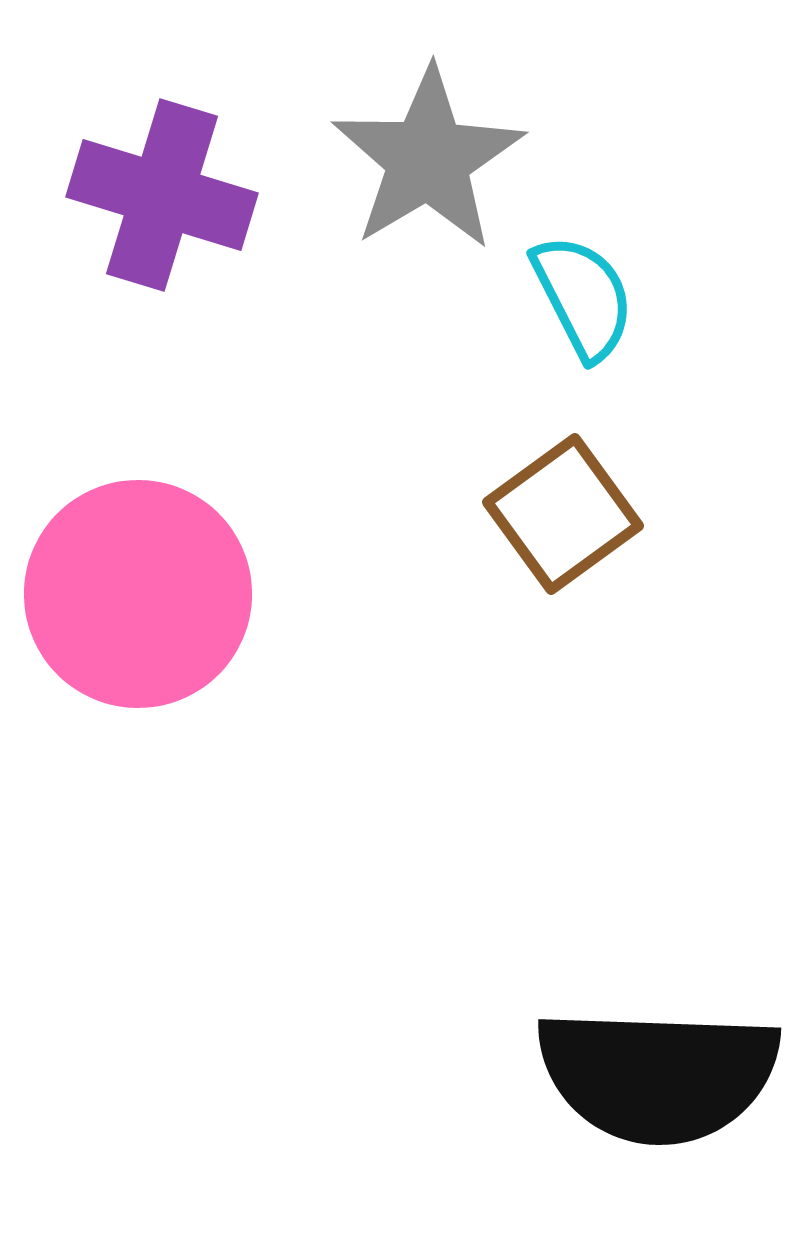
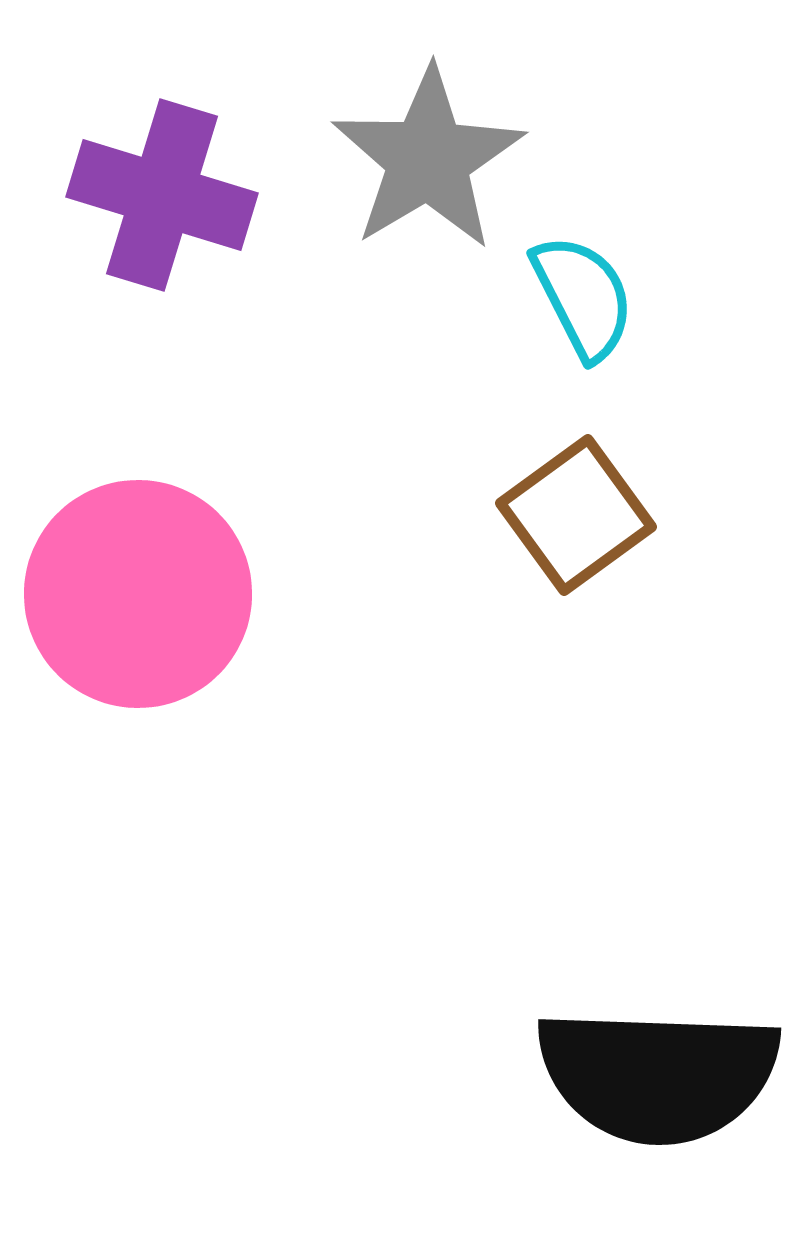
brown square: moved 13 px right, 1 px down
